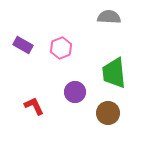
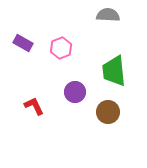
gray semicircle: moved 1 px left, 2 px up
purple rectangle: moved 2 px up
green trapezoid: moved 2 px up
brown circle: moved 1 px up
